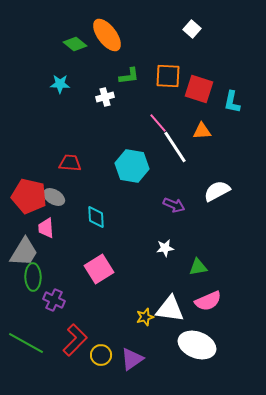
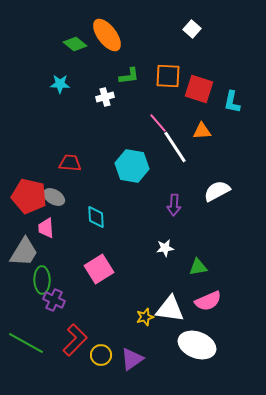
purple arrow: rotated 70 degrees clockwise
green ellipse: moved 9 px right, 3 px down
